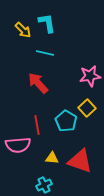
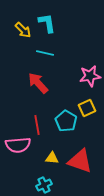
yellow square: rotated 18 degrees clockwise
